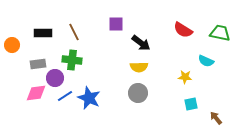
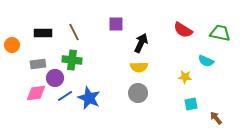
black arrow: rotated 102 degrees counterclockwise
